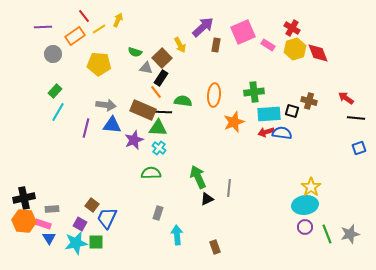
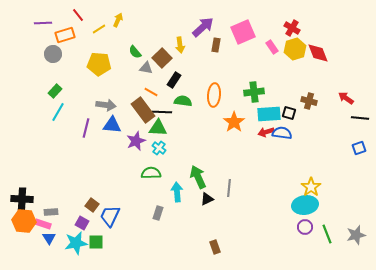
red line at (84, 16): moved 6 px left, 1 px up
purple line at (43, 27): moved 4 px up
orange rectangle at (75, 36): moved 10 px left, 1 px up; rotated 18 degrees clockwise
yellow arrow at (180, 45): rotated 21 degrees clockwise
pink rectangle at (268, 45): moved 4 px right, 2 px down; rotated 24 degrees clockwise
green semicircle at (135, 52): rotated 32 degrees clockwise
black rectangle at (161, 78): moved 13 px right, 2 px down
orange line at (156, 92): moved 5 px left; rotated 24 degrees counterclockwise
brown rectangle at (143, 110): rotated 30 degrees clockwise
black square at (292, 111): moved 3 px left, 2 px down
black line at (356, 118): moved 4 px right
orange star at (234, 122): rotated 15 degrees counterclockwise
purple star at (134, 140): moved 2 px right, 1 px down
black cross at (24, 198): moved 2 px left, 1 px down; rotated 15 degrees clockwise
gray rectangle at (52, 209): moved 1 px left, 3 px down
blue trapezoid at (107, 218): moved 3 px right, 2 px up
purple square at (80, 224): moved 2 px right, 1 px up
gray star at (350, 234): moved 6 px right, 1 px down
cyan arrow at (177, 235): moved 43 px up
